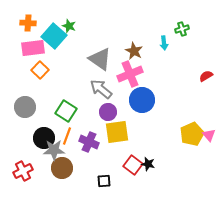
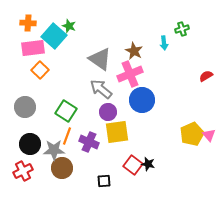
black circle: moved 14 px left, 6 px down
